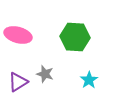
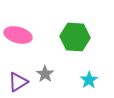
gray star: rotated 18 degrees clockwise
